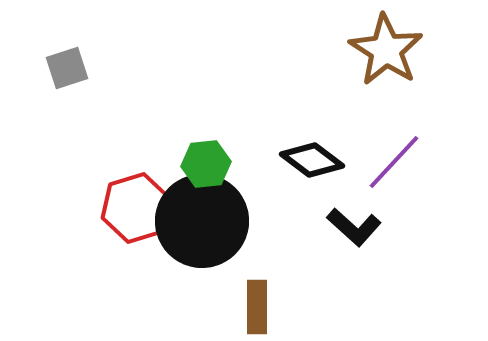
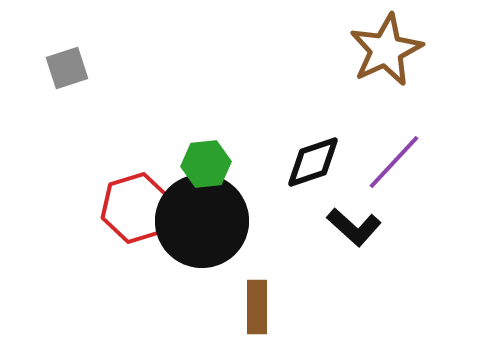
brown star: rotated 14 degrees clockwise
black diamond: moved 1 px right, 2 px down; rotated 56 degrees counterclockwise
